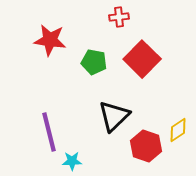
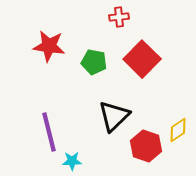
red star: moved 1 px left, 6 px down
